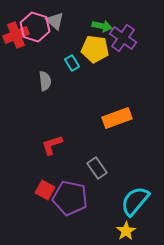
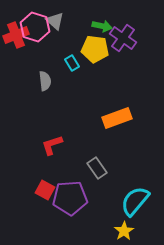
purple pentagon: rotated 16 degrees counterclockwise
yellow star: moved 2 px left
